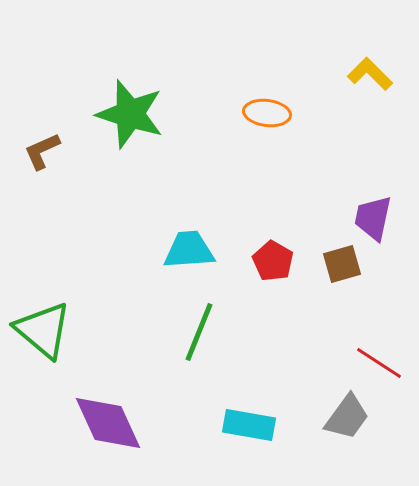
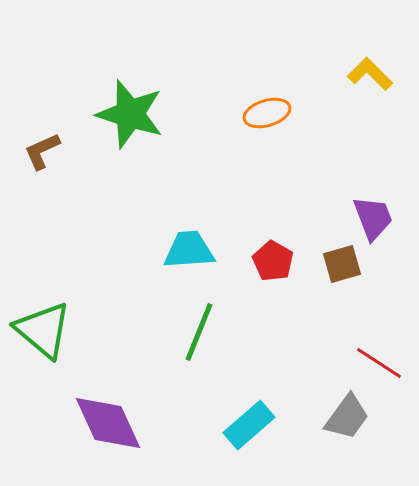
orange ellipse: rotated 24 degrees counterclockwise
purple trapezoid: rotated 147 degrees clockwise
cyan rectangle: rotated 51 degrees counterclockwise
